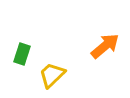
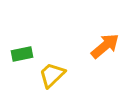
green rectangle: rotated 60 degrees clockwise
